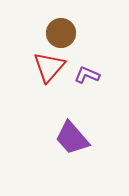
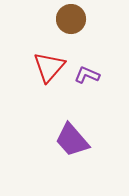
brown circle: moved 10 px right, 14 px up
purple trapezoid: moved 2 px down
